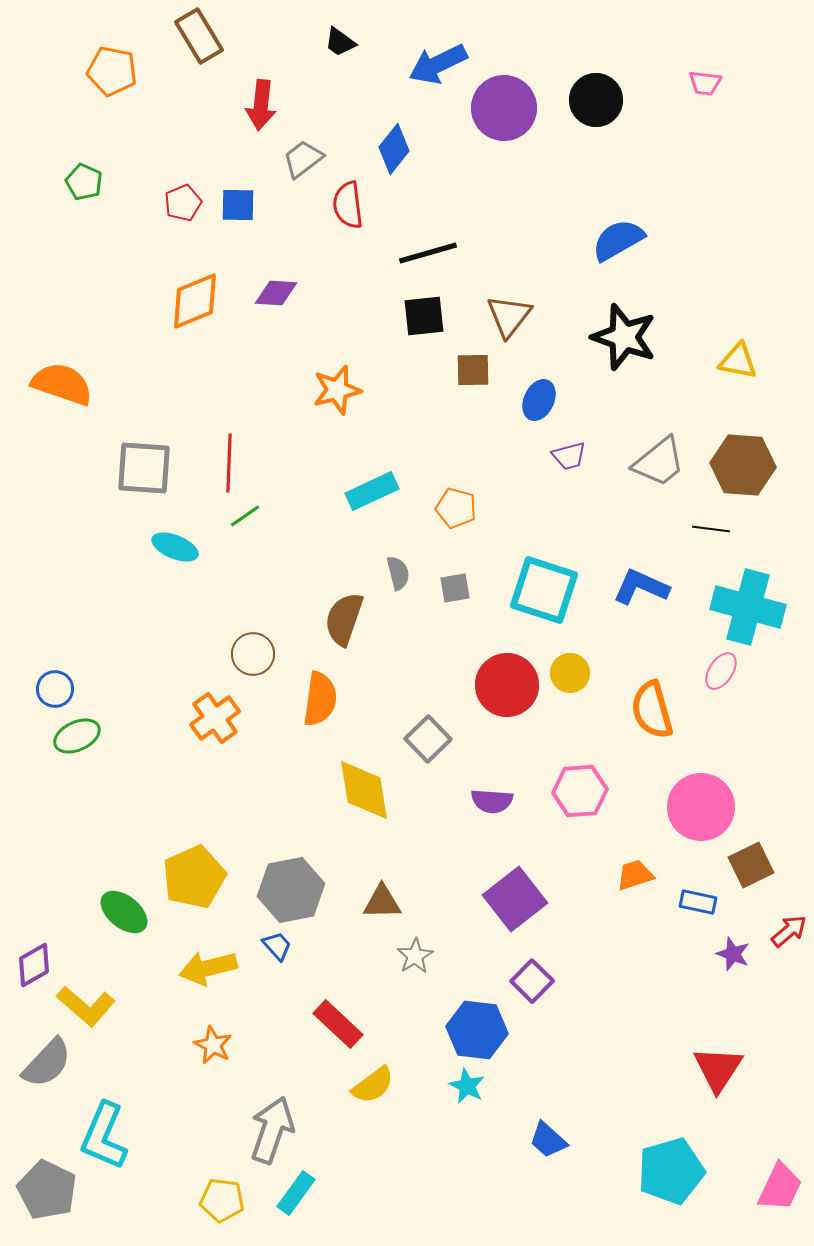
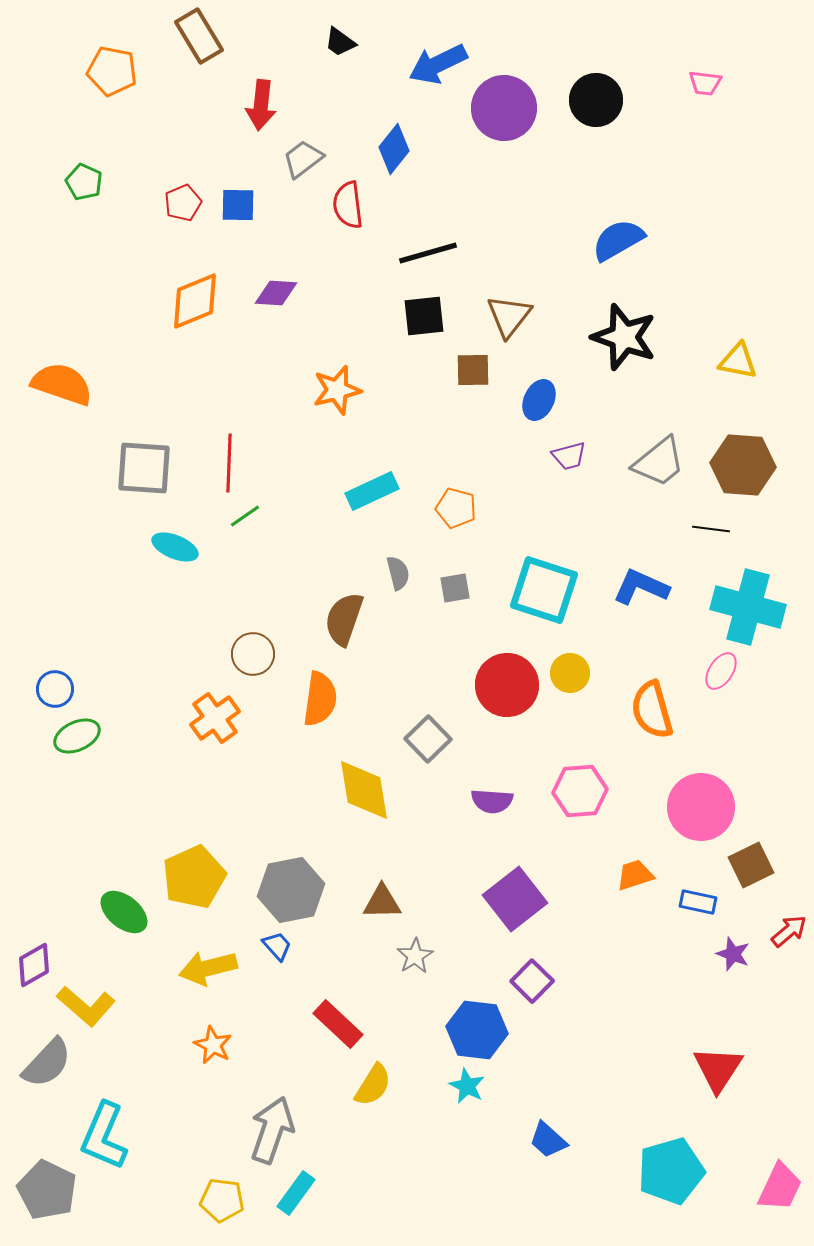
yellow semicircle at (373, 1085): rotated 21 degrees counterclockwise
